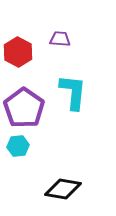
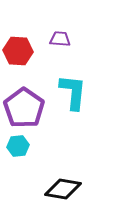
red hexagon: moved 1 px up; rotated 24 degrees counterclockwise
